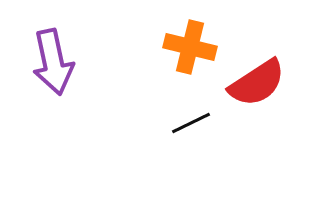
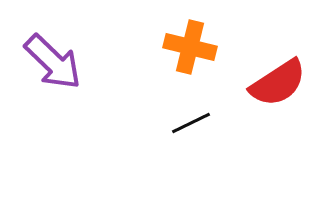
purple arrow: rotated 34 degrees counterclockwise
red semicircle: moved 21 px right
